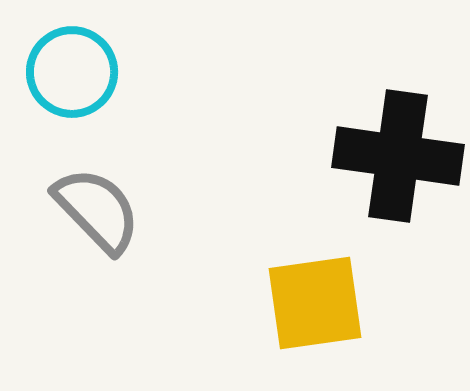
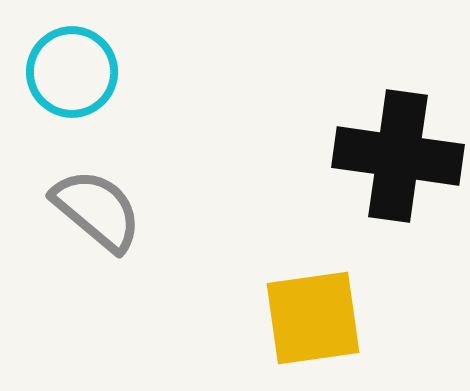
gray semicircle: rotated 6 degrees counterclockwise
yellow square: moved 2 px left, 15 px down
